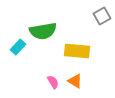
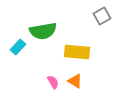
yellow rectangle: moved 1 px down
